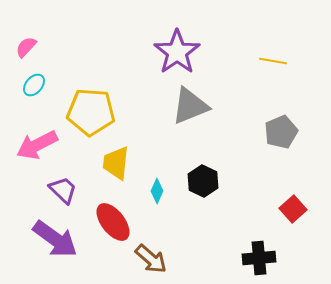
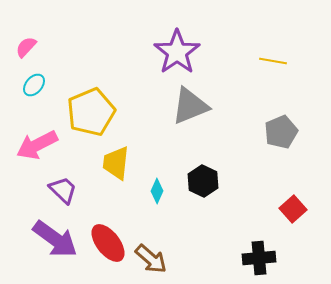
yellow pentagon: rotated 27 degrees counterclockwise
red ellipse: moved 5 px left, 21 px down
